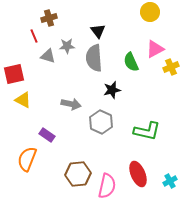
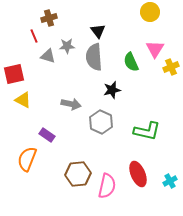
pink triangle: rotated 30 degrees counterclockwise
gray semicircle: moved 1 px up
